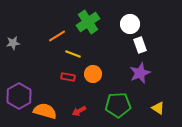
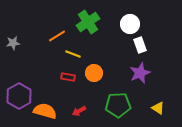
orange circle: moved 1 px right, 1 px up
